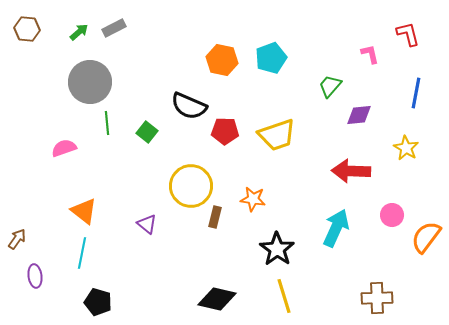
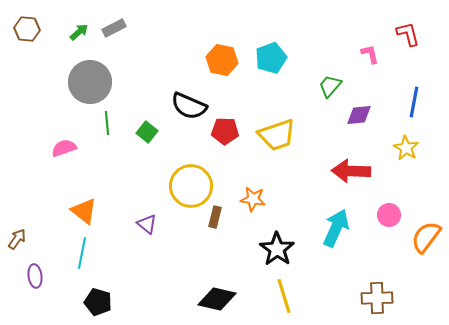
blue line: moved 2 px left, 9 px down
pink circle: moved 3 px left
